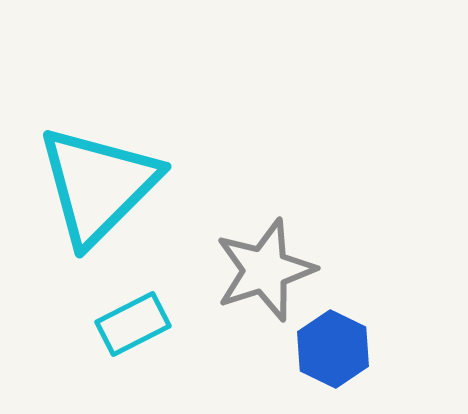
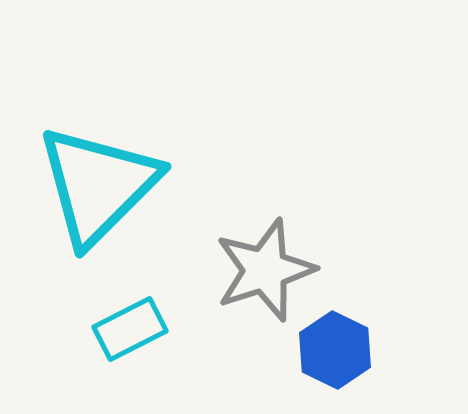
cyan rectangle: moved 3 px left, 5 px down
blue hexagon: moved 2 px right, 1 px down
